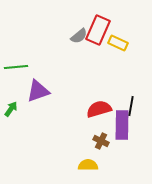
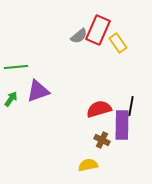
yellow rectangle: rotated 30 degrees clockwise
green arrow: moved 10 px up
brown cross: moved 1 px right, 1 px up
yellow semicircle: rotated 12 degrees counterclockwise
